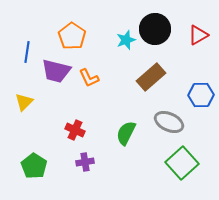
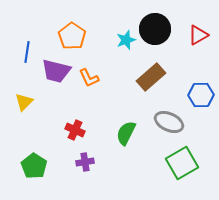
green square: rotated 12 degrees clockwise
